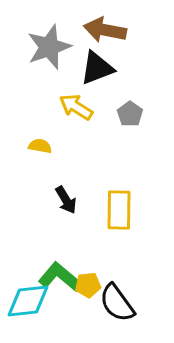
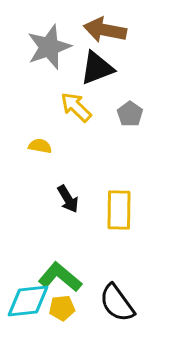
yellow arrow: rotated 12 degrees clockwise
black arrow: moved 2 px right, 1 px up
yellow pentagon: moved 26 px left, 23 px down
